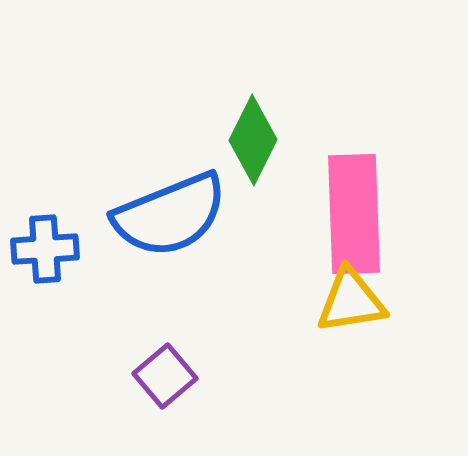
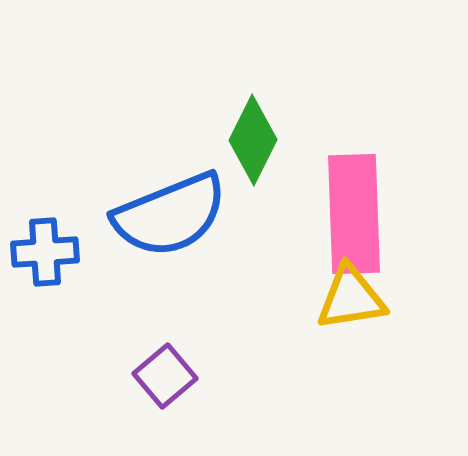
blue cross: moved 3 px down
yellow triangle: moved 3 px up
